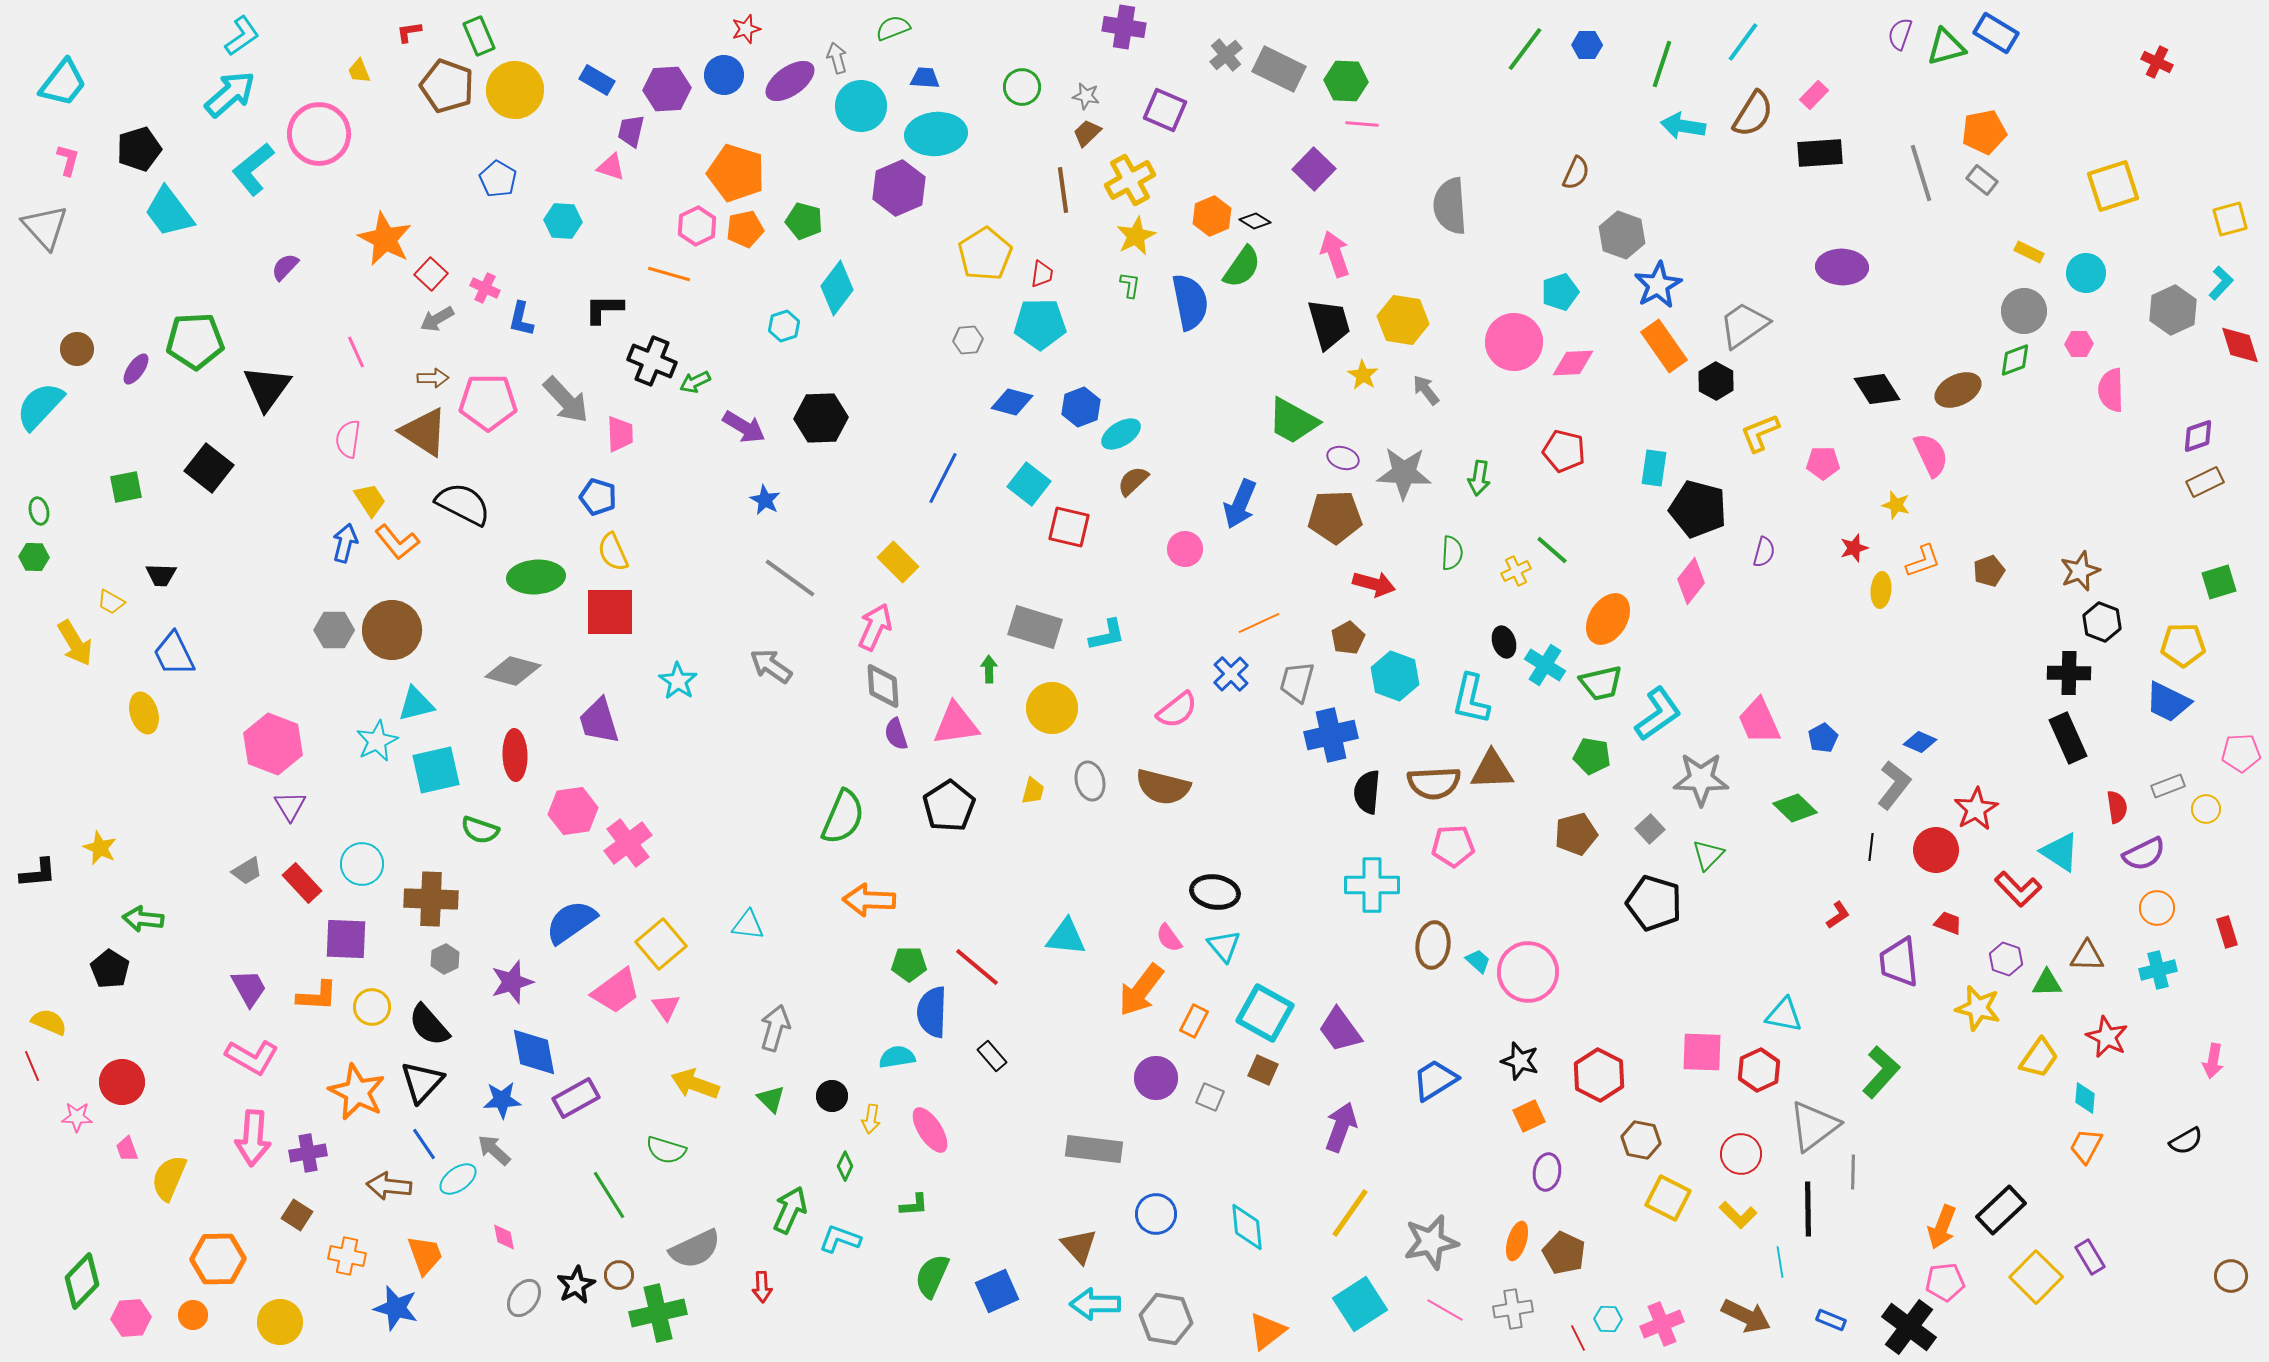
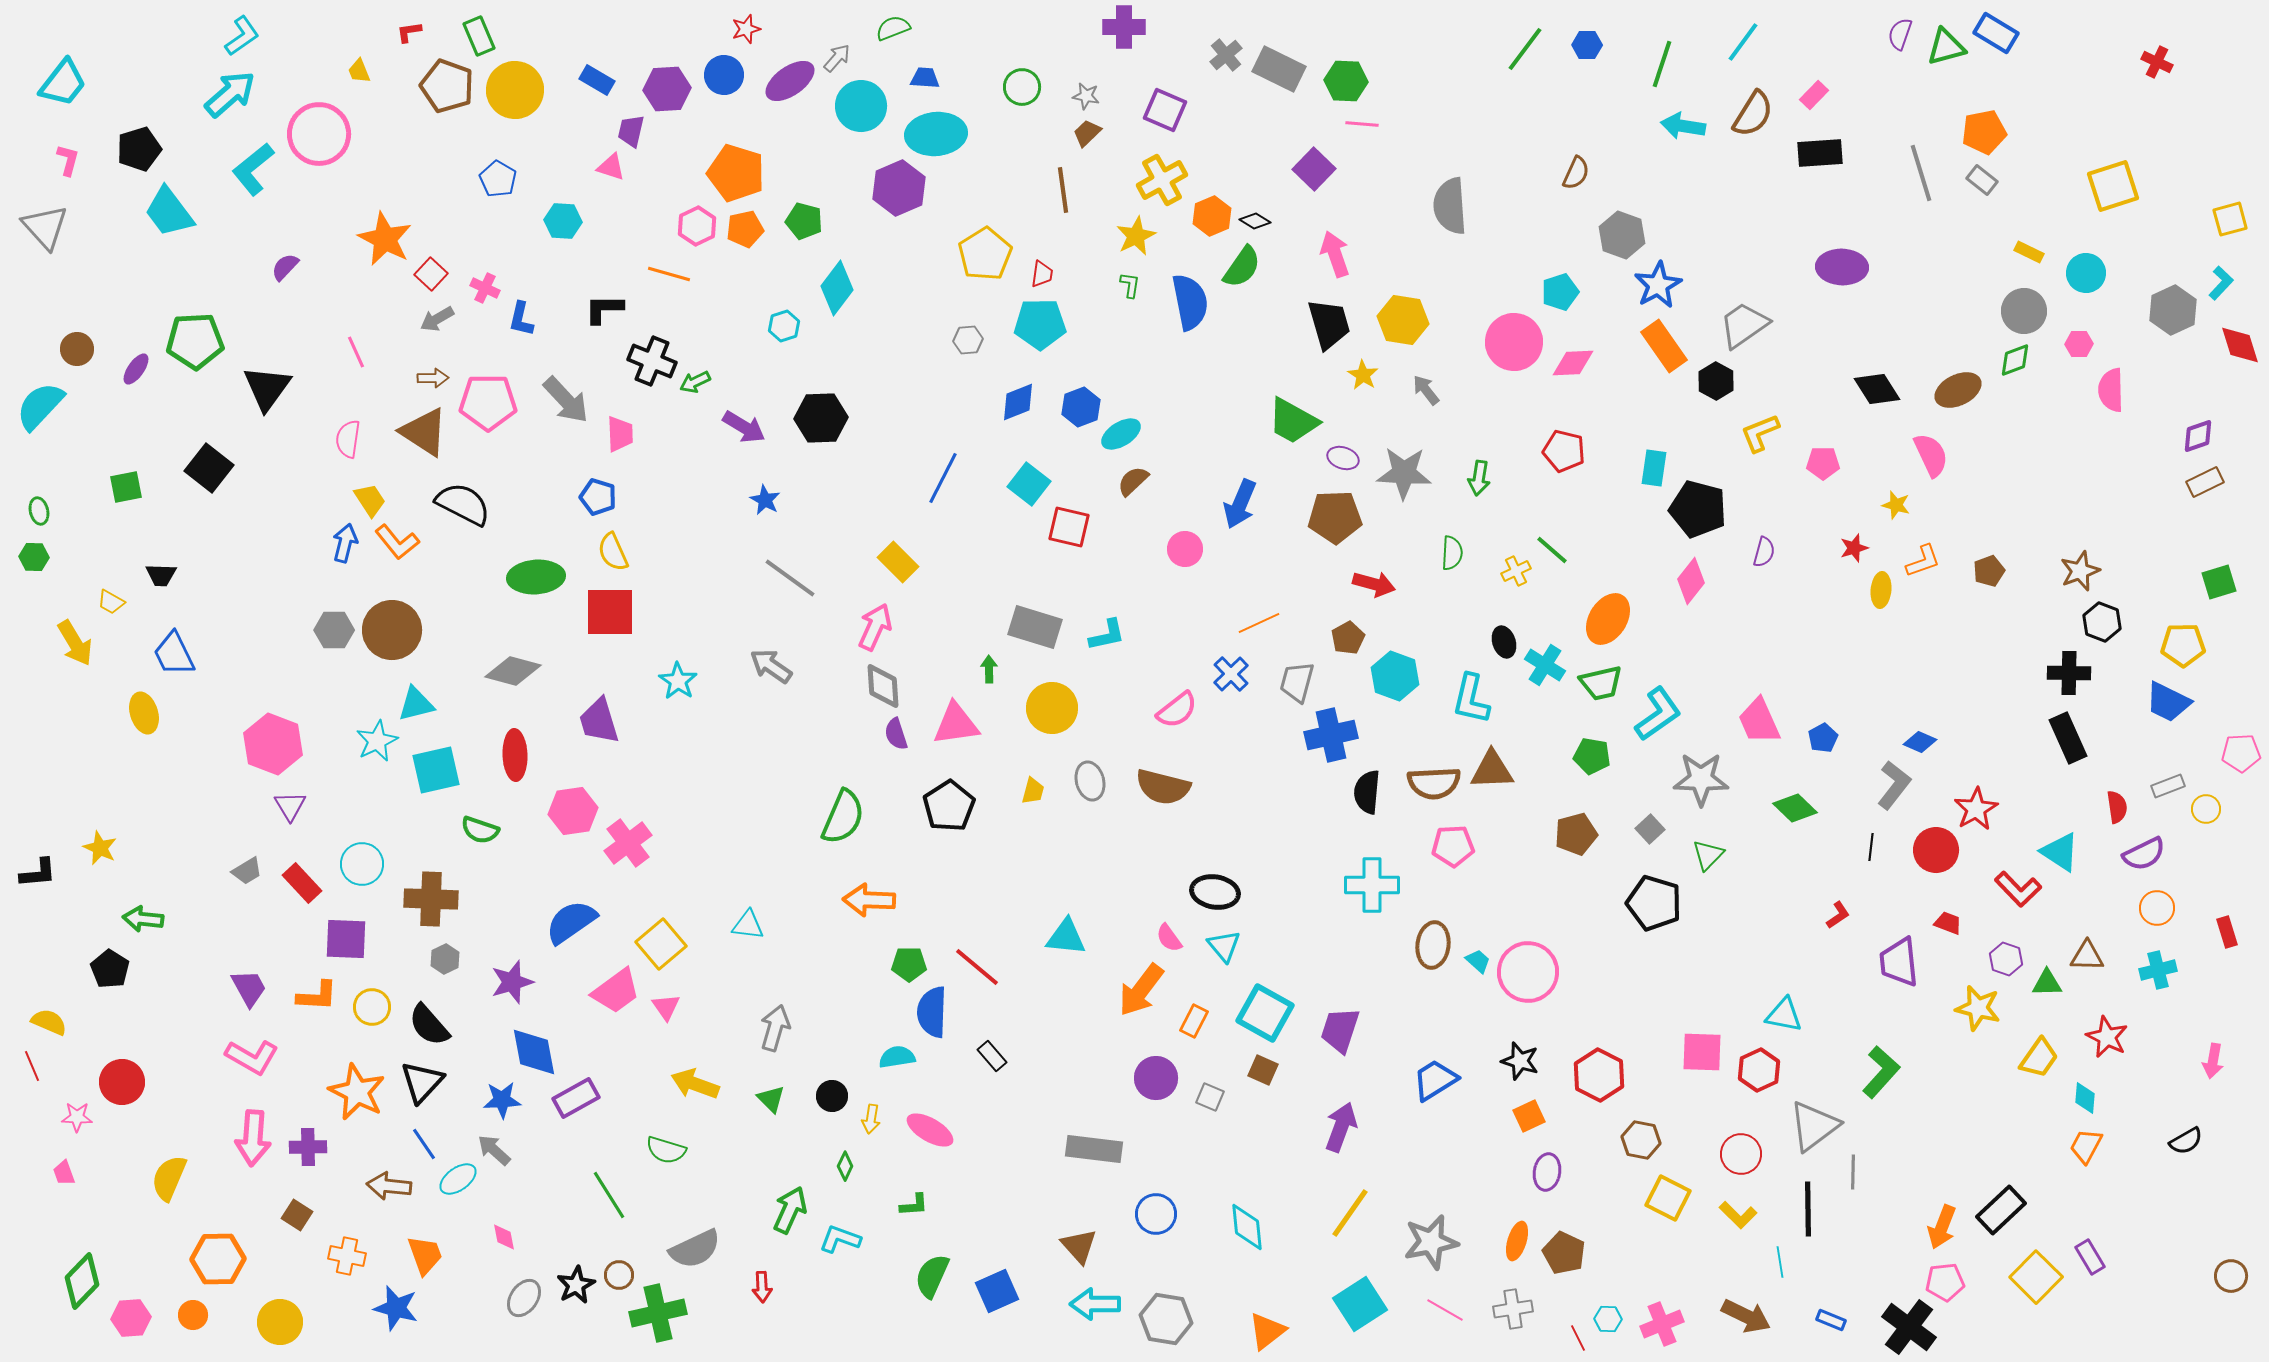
purple cross at (1124, 27): rotated 9 degrees counterclockwise
gray arrow at (837, 58): rotated 56 degrees clockwise
yellow cross at (1130, 180): moved 32 px right
blue diamond at (1012, 402): moved 6 px right; rotated 36 degrees counterclockwise
purple trapezoid at (1340, 1030): rotated 54 degrees clockwise
pink ellipse at (930, 1130): rotated 27 degrees counterclockwise
pink trapezoid at (127, 1149): moved 63 px left, 24 px down
purple cross at (308, 1153): moved 6 px up; rotated 9 degrees clockwise
